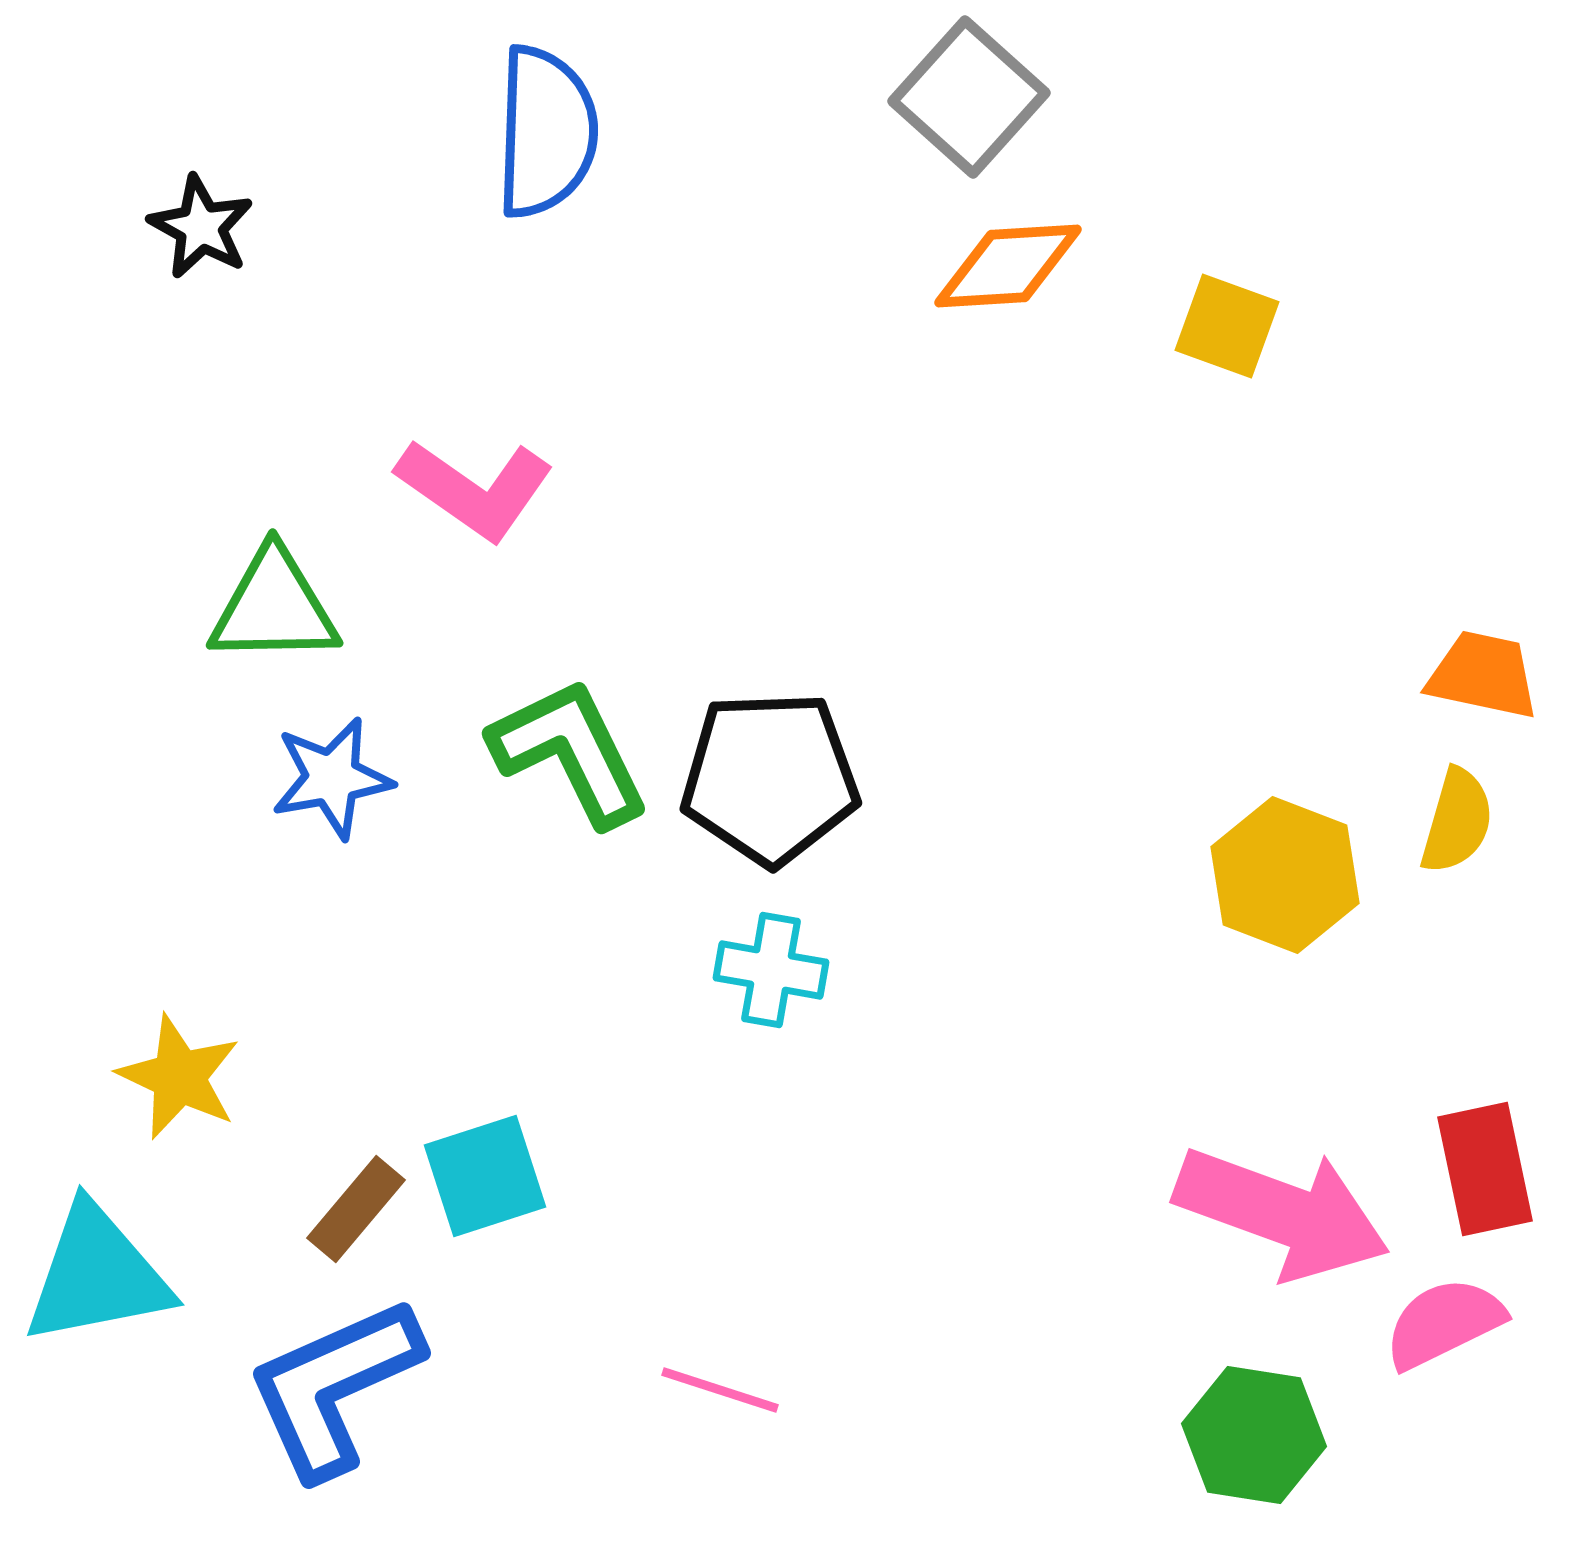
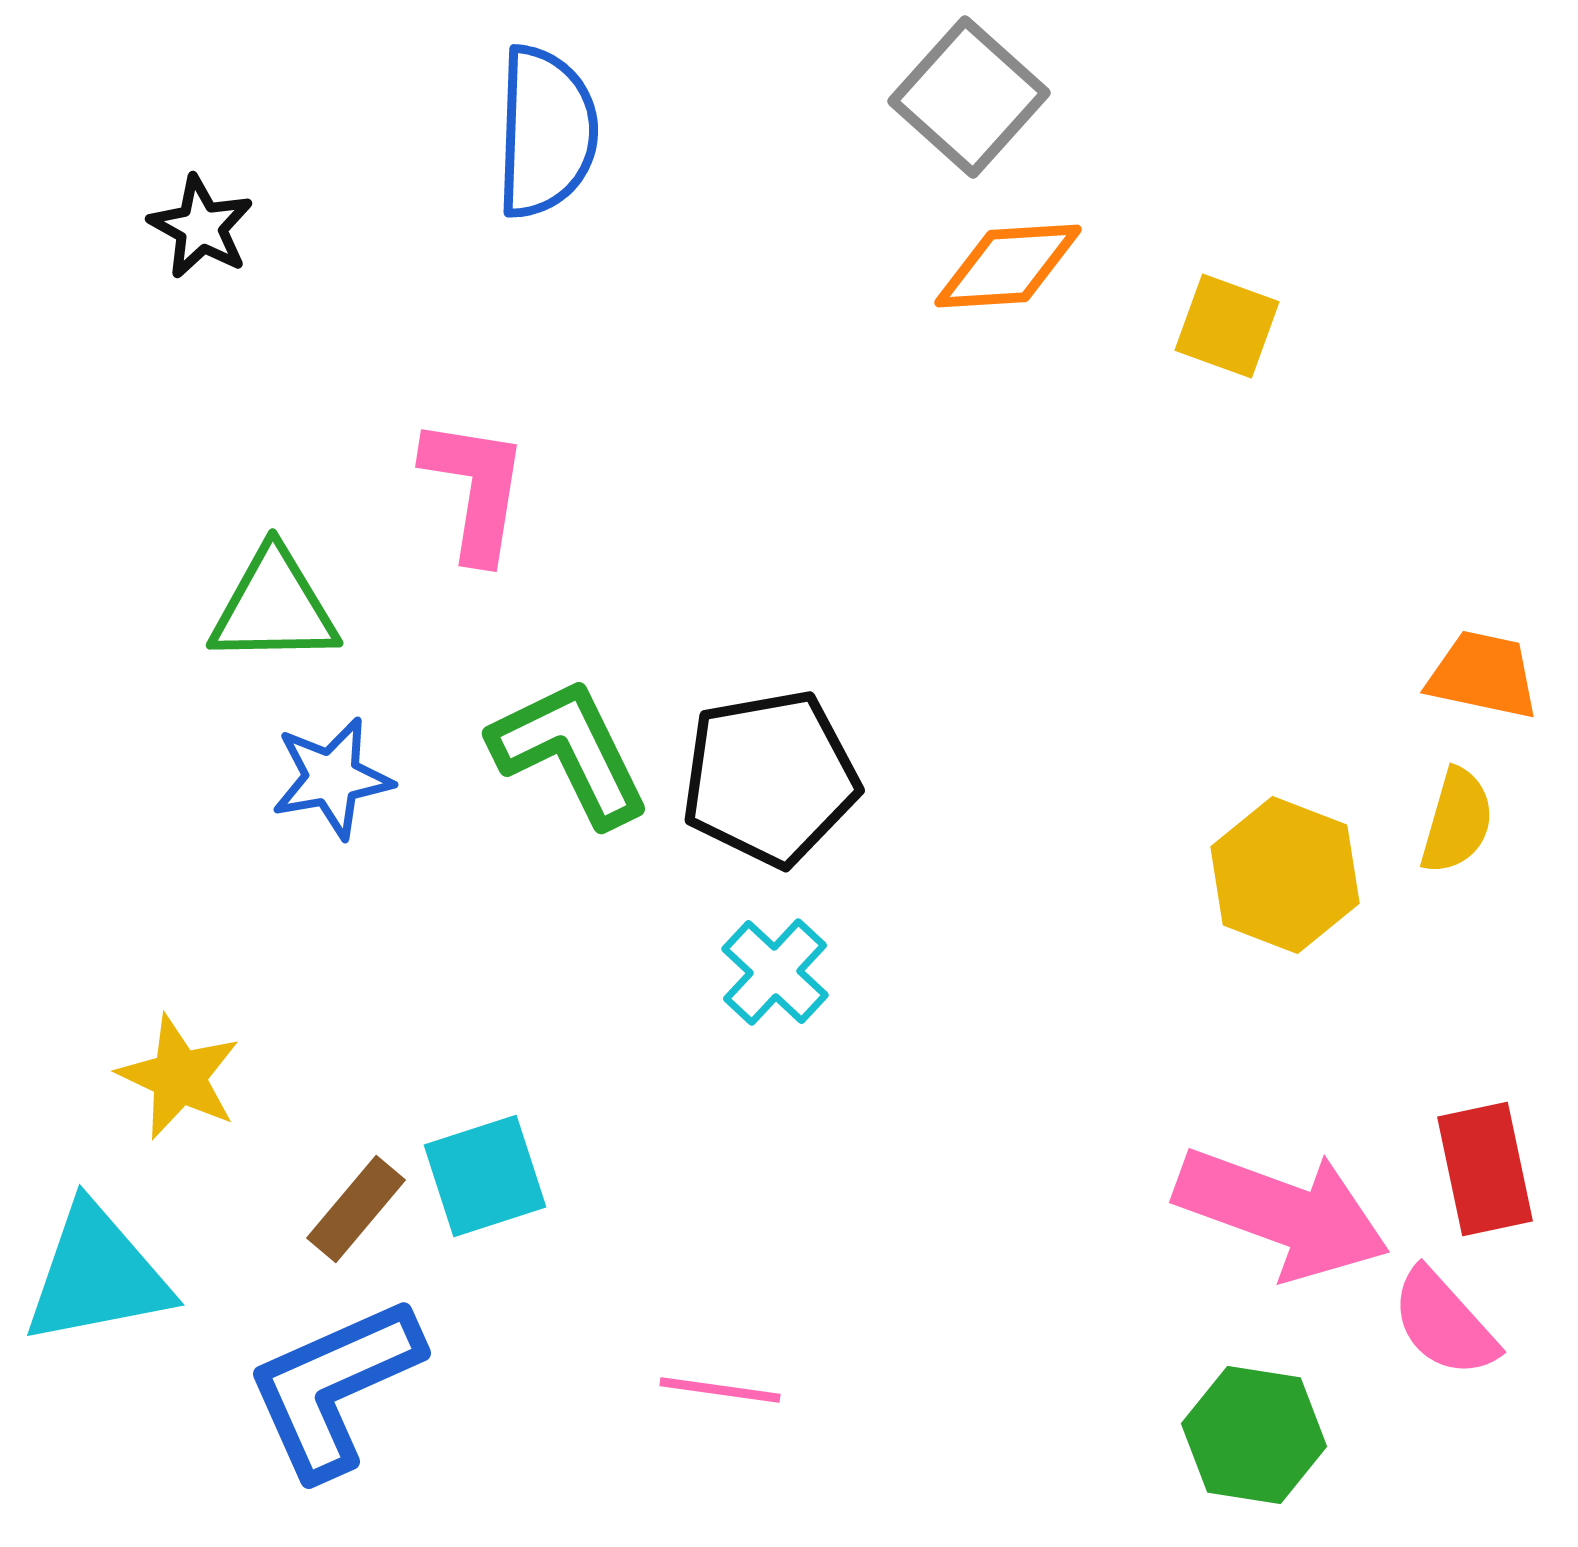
pink L-shape: rotated 116 degrees counterclockwise
black pentagon: rotated 8 degrees counterclockwise
cyan cross: moved 4 px right, 2 px down; rotated 33 degrees clockwise
pink semicircle: rotated 106 degrees counterclockwise
pink line: rotated 10 degrees counterclockwise
